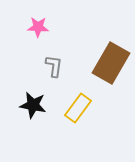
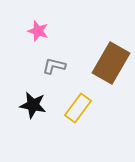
pink star: moved 4 px down; rotated 15 degrees clockwise
gray L-shape: rotated 85 degrees counterclockwise
